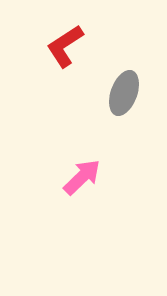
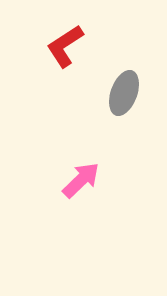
pink arrow: moved 1 px left, 3 px down
